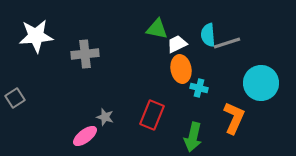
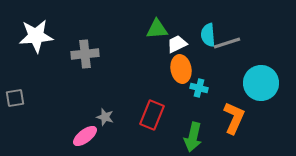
green triangle: rotated 15 degrees counterclockwise
gray square: rotated 24 degrees clockwise
